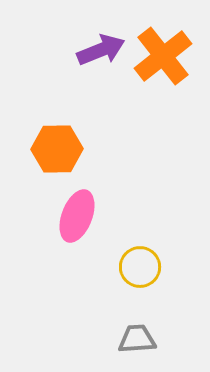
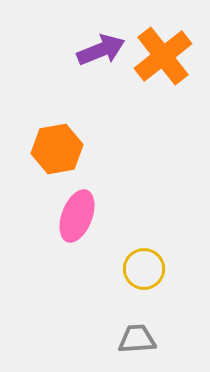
orange hexagon: rotated 9 degrees counterclockwise
yellow circle: moved 4 px right, 2 px down
